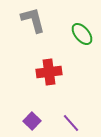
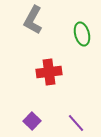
gray L-shape: rotated 136 degrees counterclockwise
green ellipse: rotated 25 degrees clockwise
purple line: moved 5 px right
